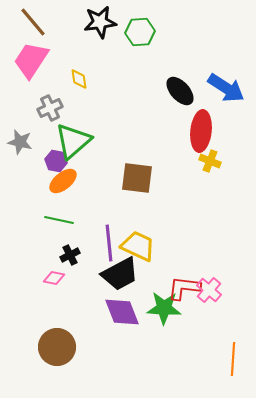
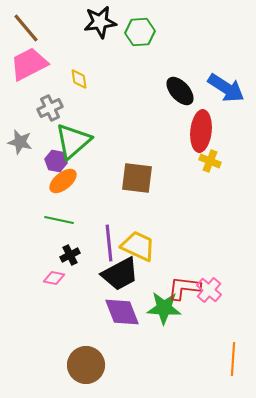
brown line: moved 7 px left, 6 px down
pink trapezoid: moved 2 px left, 4 px down; rotated 30 degrees clockwise
brown circle: moved 29 px right, 18 px down
